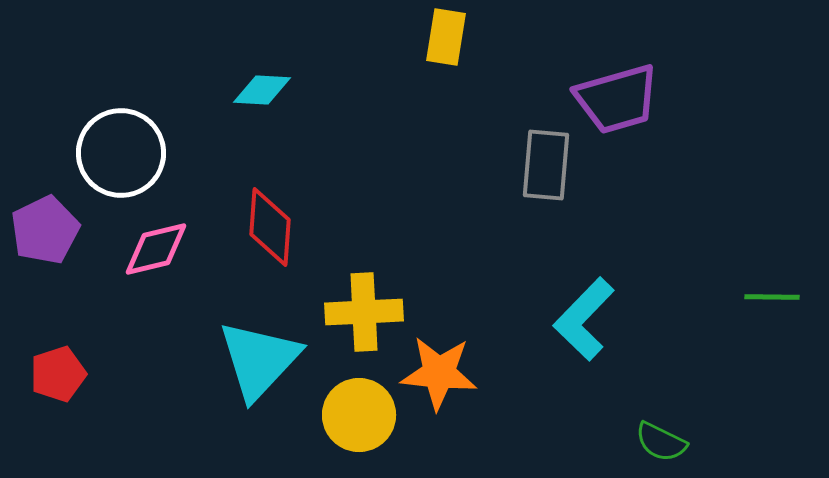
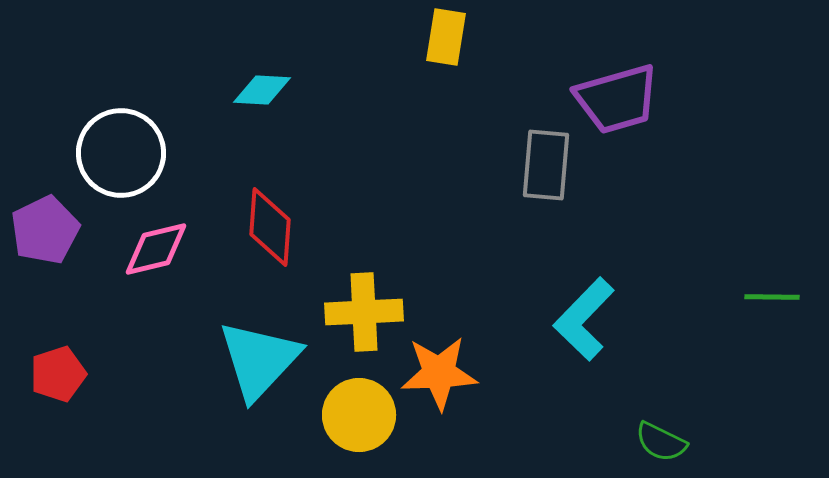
orange star: rotated 8 degrees counterclockwise
